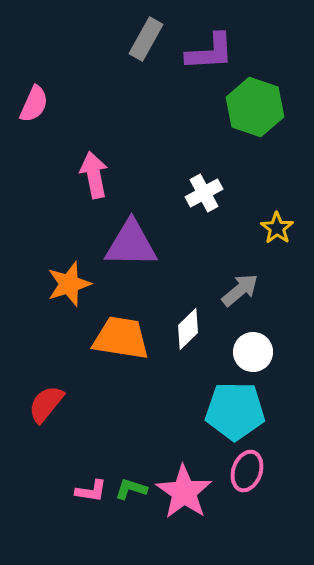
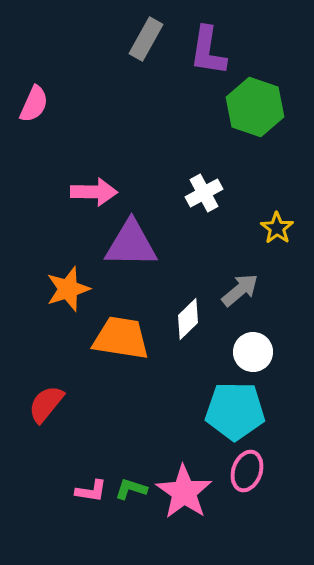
purple L-shape: moved 2 px left, 1 px up; rotated 102 degrees clockwise
pink arrow: moved 17 px down; rotated 102 degrees clockwise
orange star: moved 1 px left, 5 px down
white diamond: moved 10 px up
